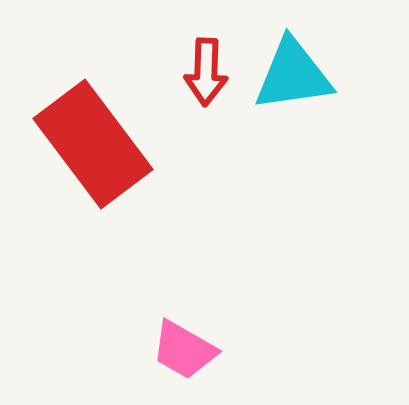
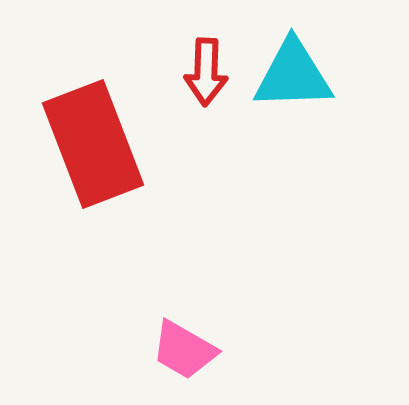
cyan triangle: rotated 6 degrees clockwise
red rectangle: rotated 16 degrees clockwise
